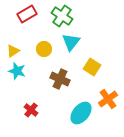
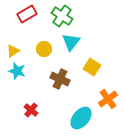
cyan ellipse: moved 5 px down
